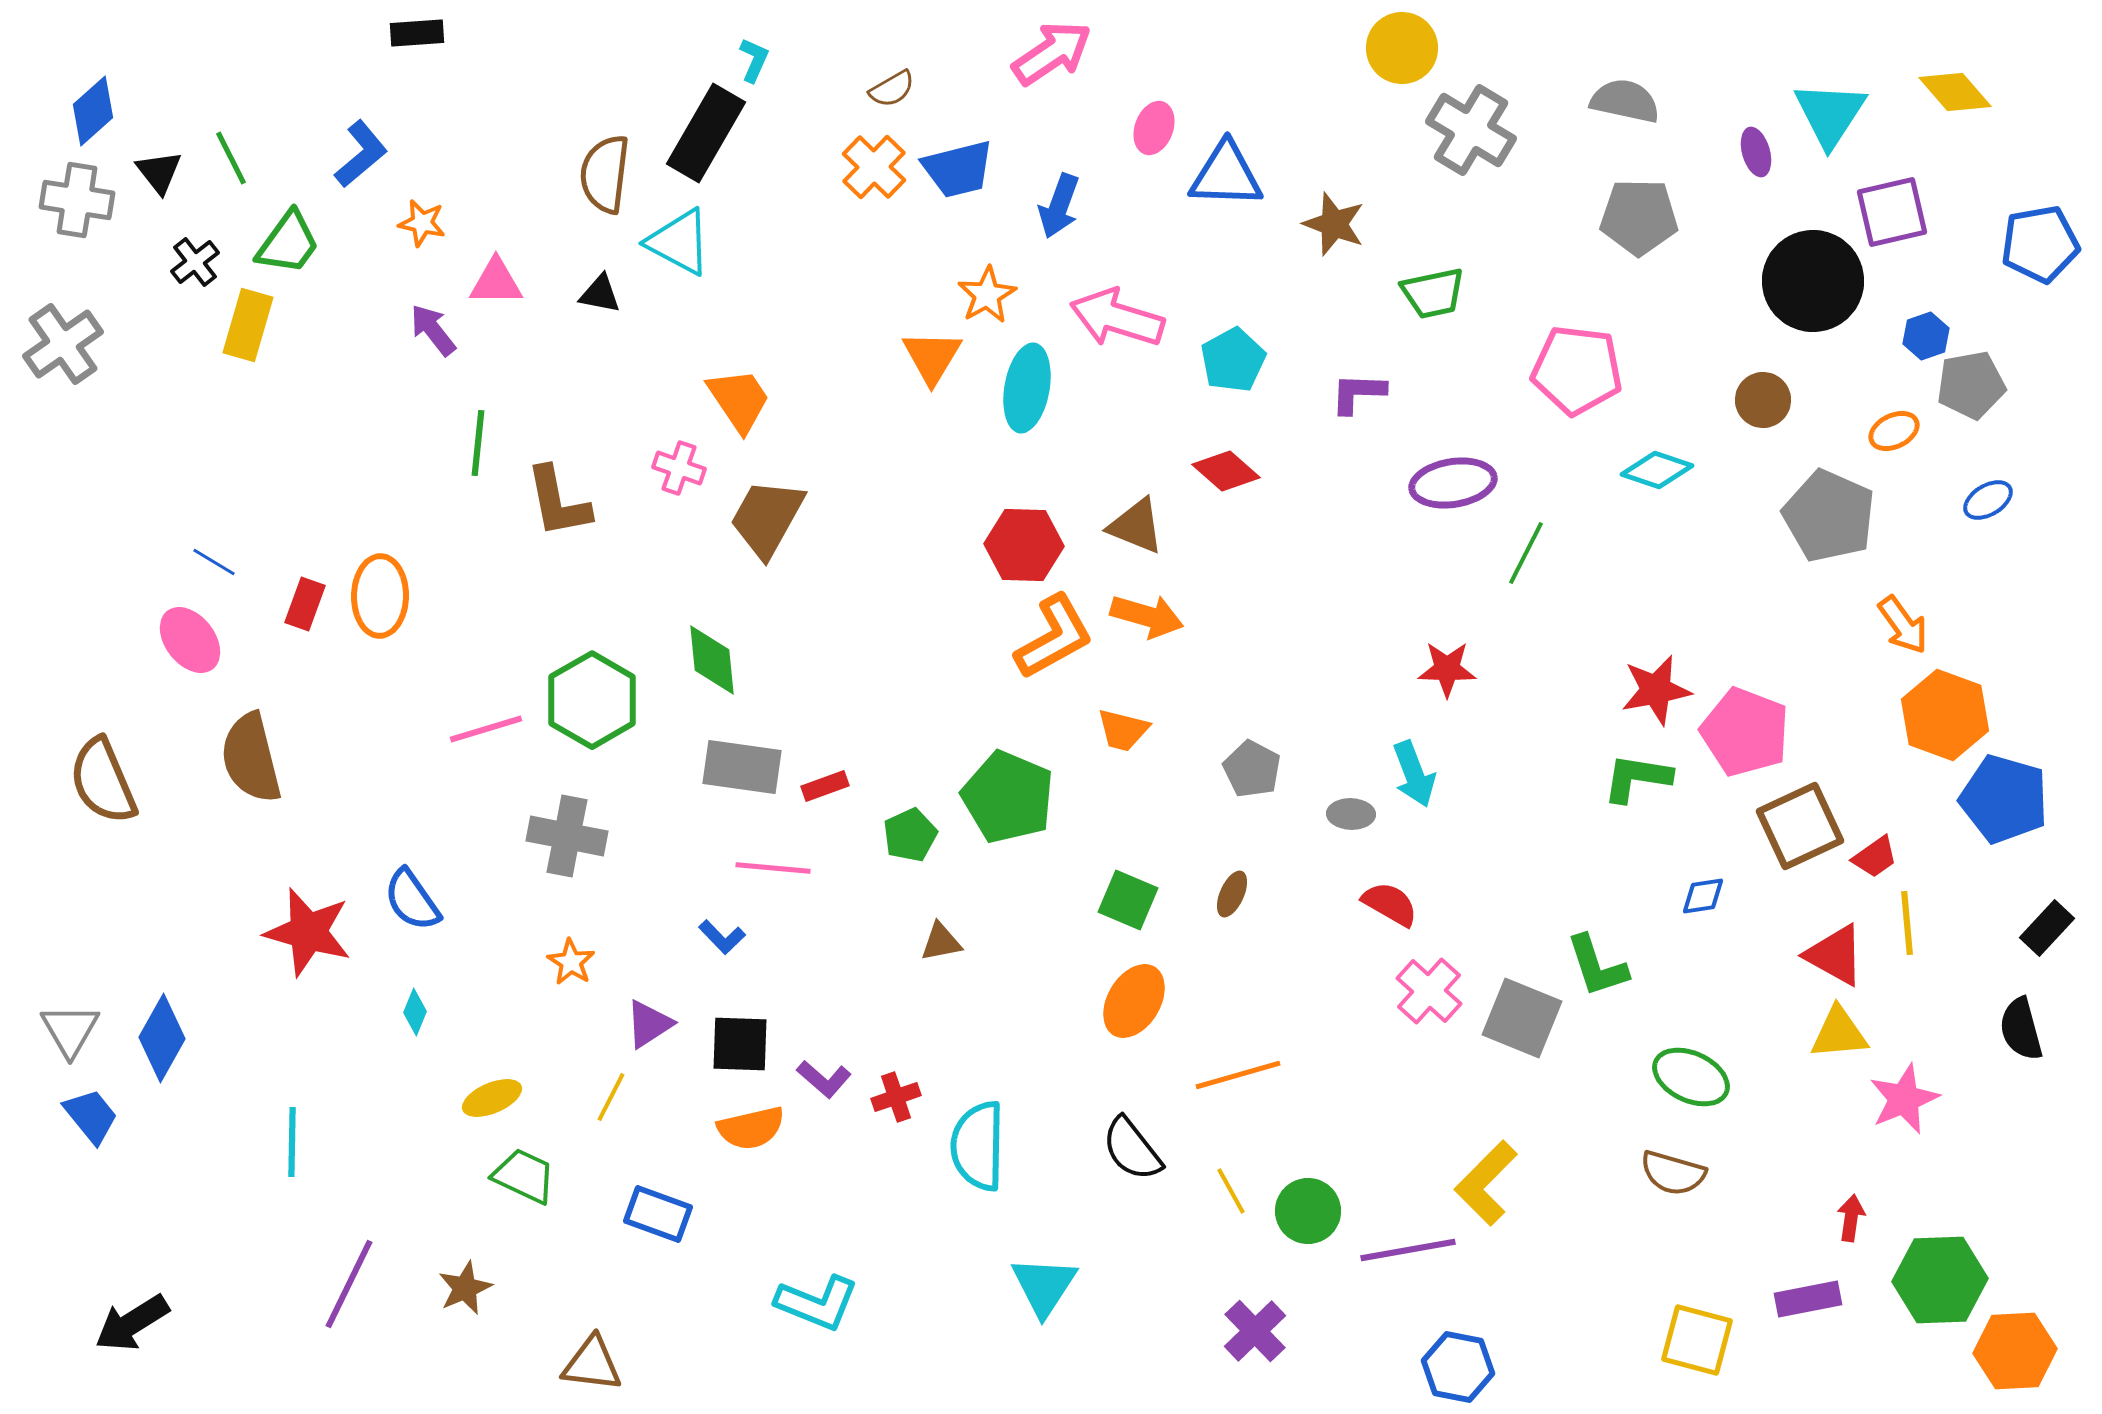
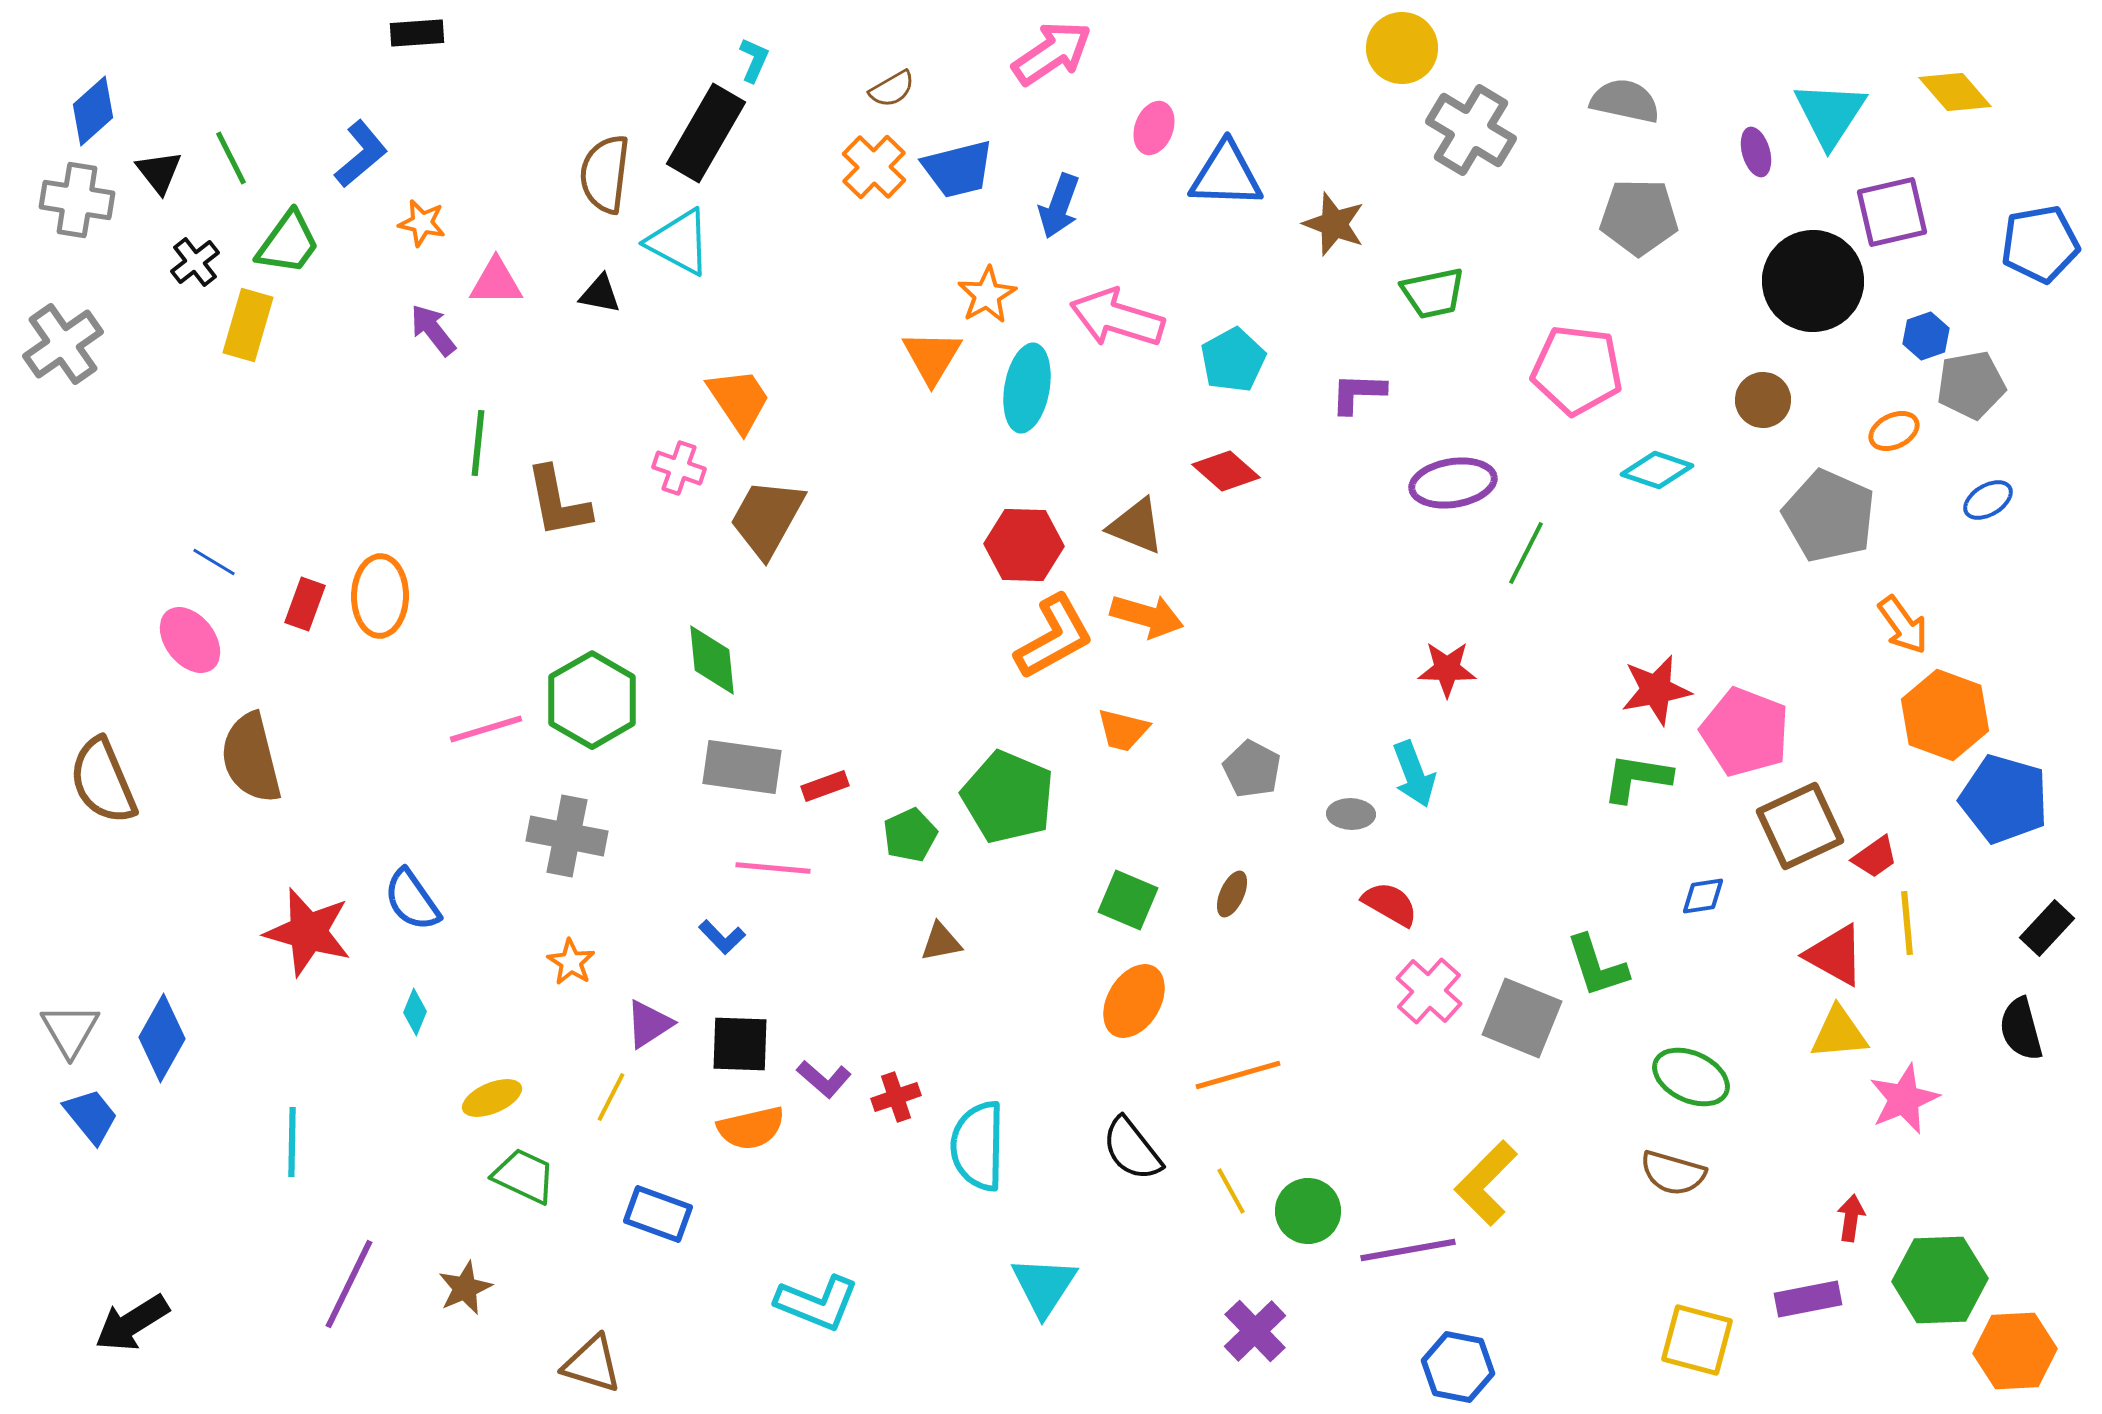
brown triangle at (592, 1364): rotated 10 degrees clockwise
